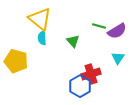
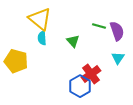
purple semicircle: rotated 78 degrees counterclockwise
red cross: rotated 18 degrees counterclockwise
